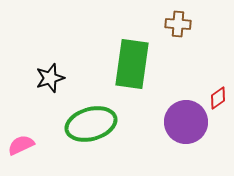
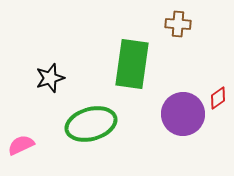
purple circle: moved 3 px left, 8 px up
